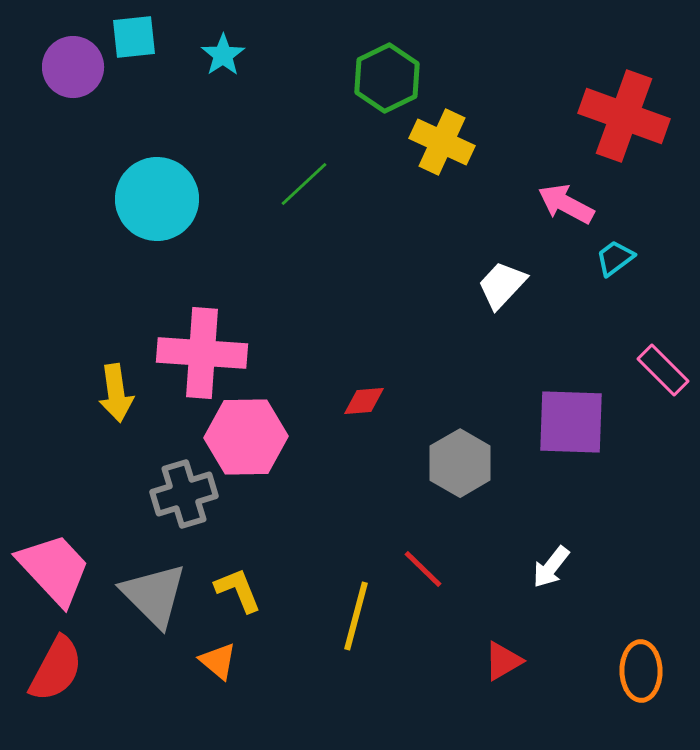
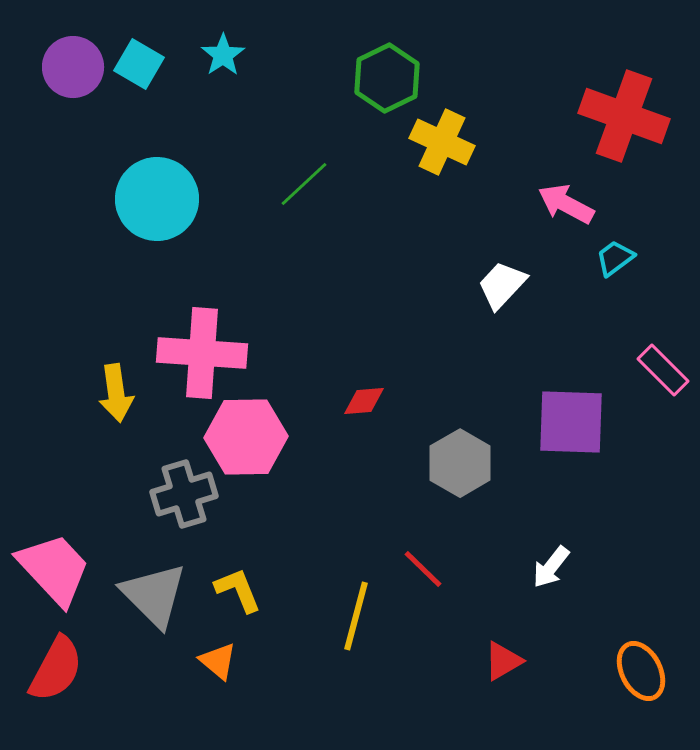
cyan square: moved 5 px right, 27 px down; rotated 36 degrees clockwise
orange ellipse: rotated 26 degrees counterclockwise
